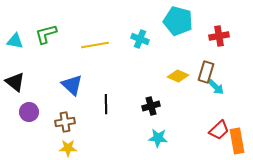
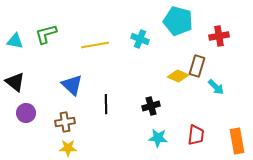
brown rectangle: moved 9 px left, 6 px up
purple circle: moved 3 px left, 1 px down
red trapezoid: moved 23 px left, 5 px down; rotated 40 degrees counterclockwise
